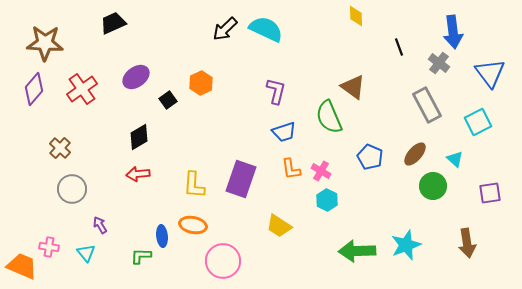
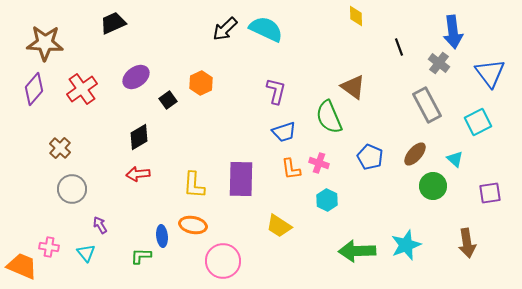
pink cross at (321, 171): moved 2 px left, 8 px up; rotated 12 degrees counterclockwise
purple rectangle at (241, 179): rotated 18 degrees counterclockwise
